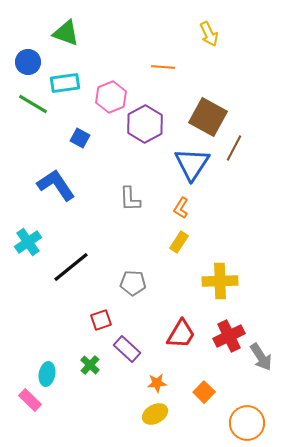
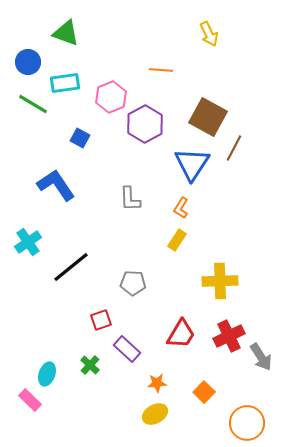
orange line: moved 2 px left, 3 px down
yellow rectangle: moved 2 px left, 2 px up
cyan ellipse: rotated 10 degrees clockwise
